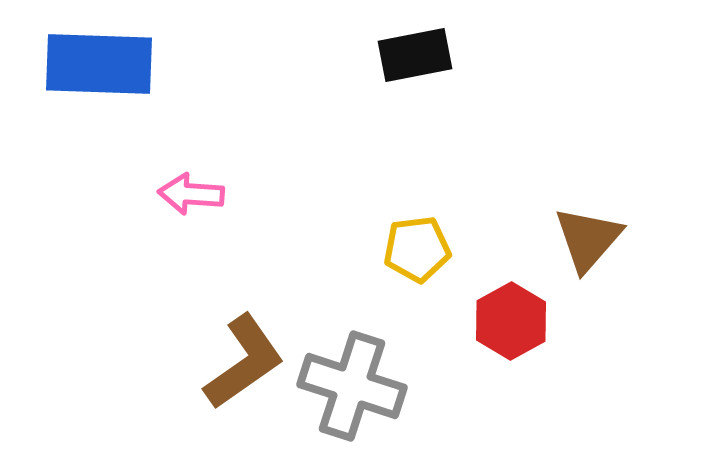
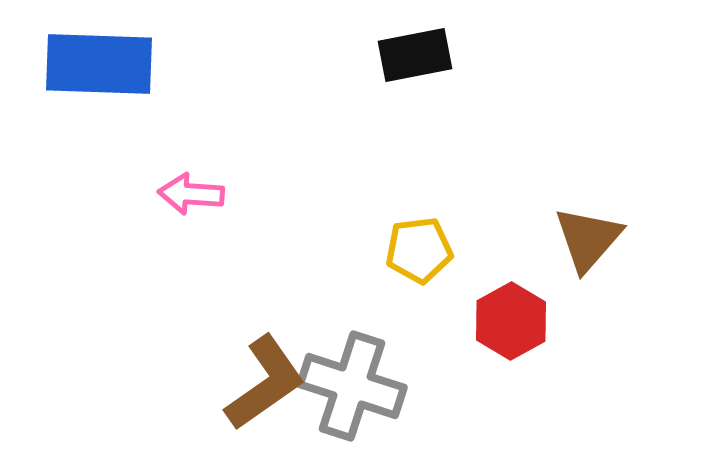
yellow pentagon: moved 2 px right, 1 px down
brown L-shape: moved 21 px right, 21 px down
